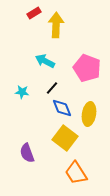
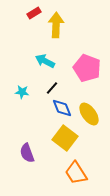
yellow ellipse: rotated 45 degrees counterclockwise
